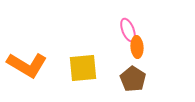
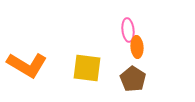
pink ellipse: rotated 15 degrees clockwise
yellow square: moved 4 px right; rotated 12 degrees clockwise
